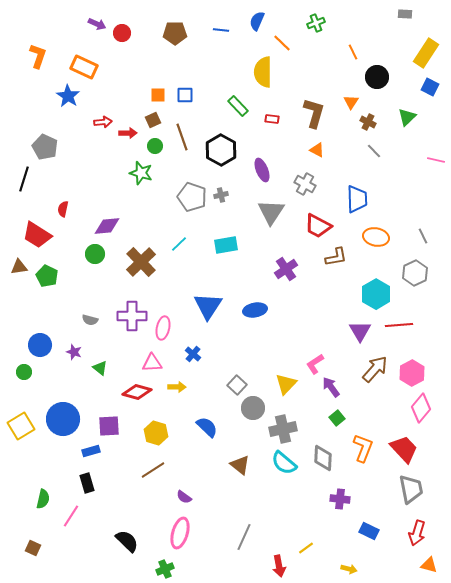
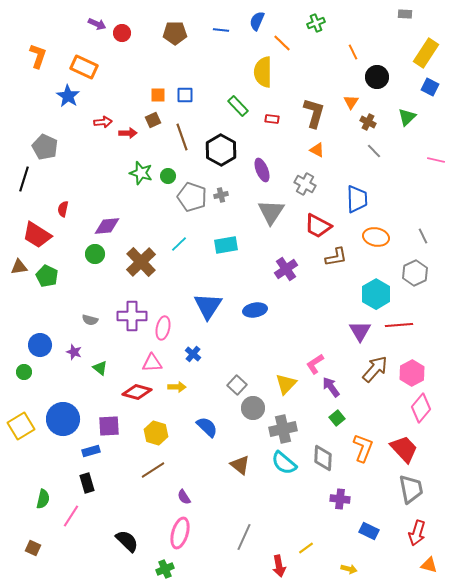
green circle at (155, 146): moved 13 px right, 30 px down
purple semicircle at (184, 497): rotated 21 degrees clockwise
